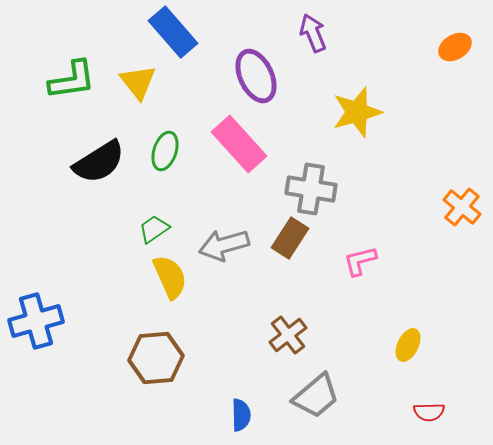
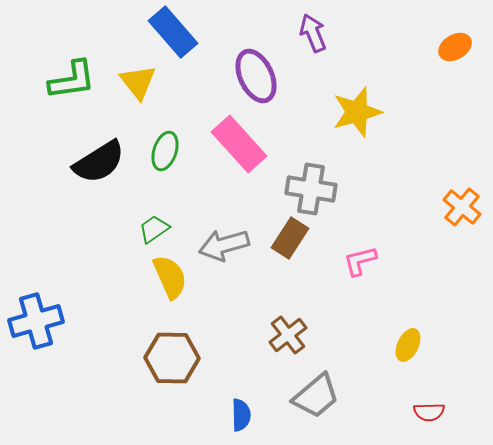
brown hexagon: moved 16 px right; rotated 6 degrees clockwise
